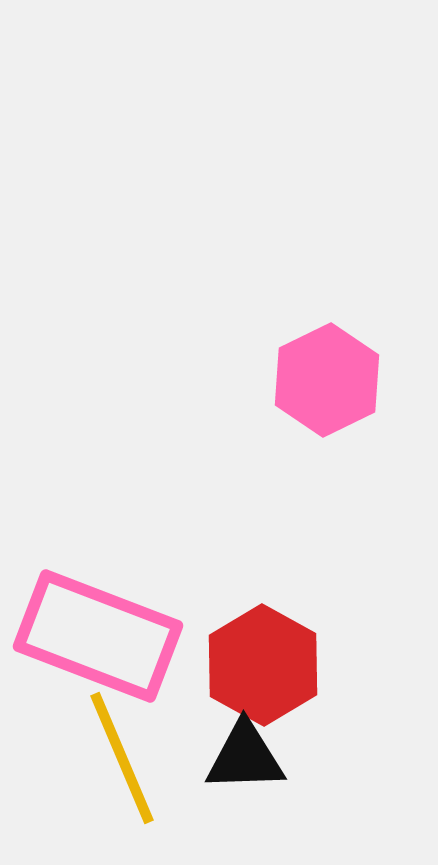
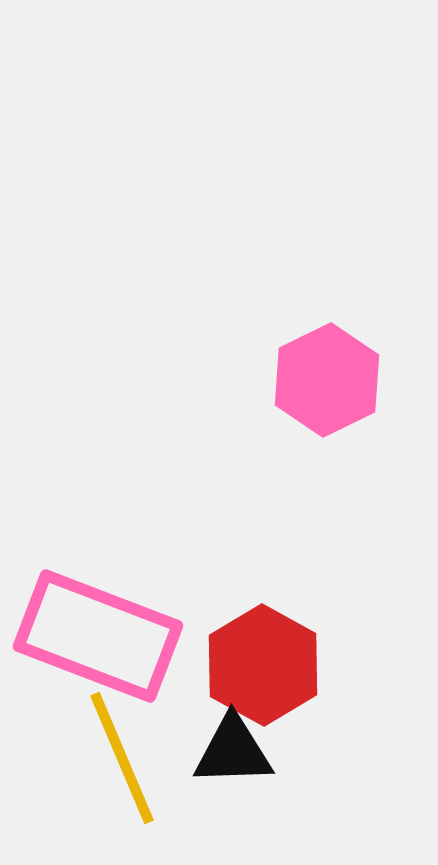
black triangle: moved 12 px left, 6 px up
